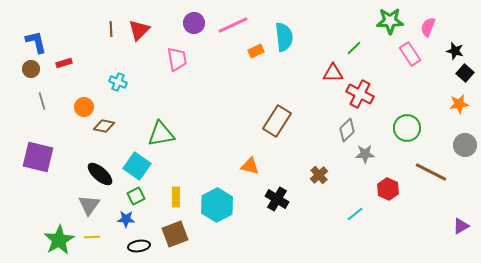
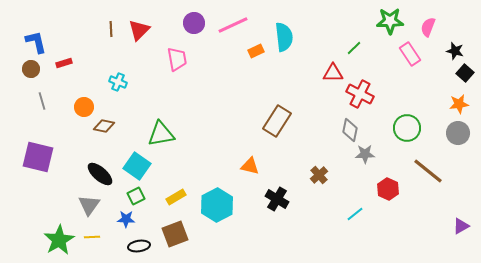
gray diamond at (347, 130): moved 3 px right; rotated 35 degrees counterclockwise
gray circle at (465, 145): moved 7 px left, 12 px up
brown line at (431, 172): moved 3 px left, 1 px up; rotated 12 degrees clockwise
yellow rectangle at (176, 197): rotated 60 degrees clockwise
